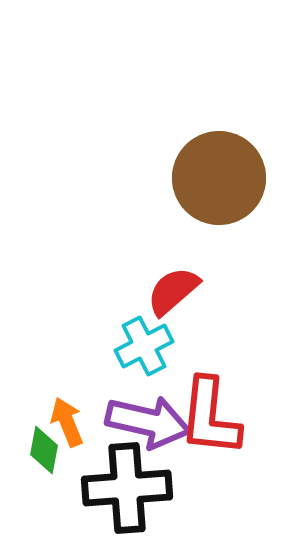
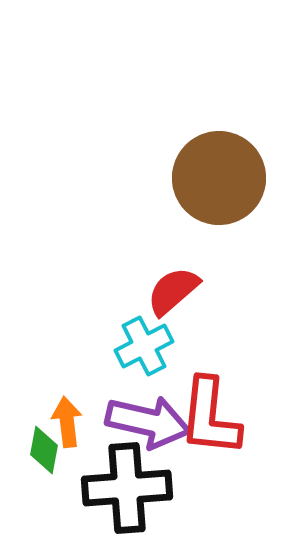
orange arrow: rotated 15 degrees clockwise
